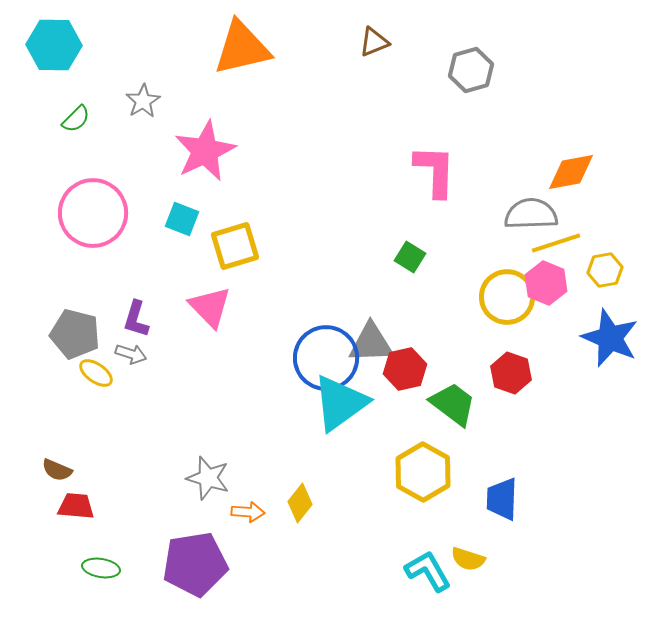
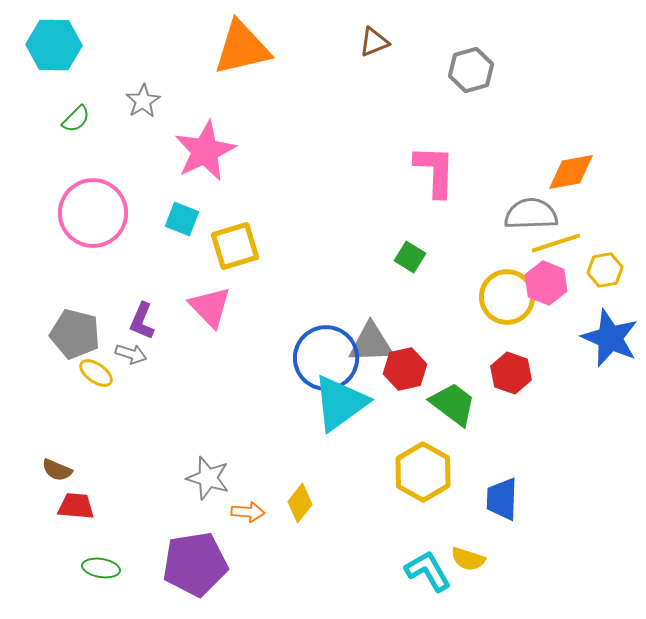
purple L-shape at (136, 319): moved 6 px right, 2 px down; rotated 6 degrees clockwise
